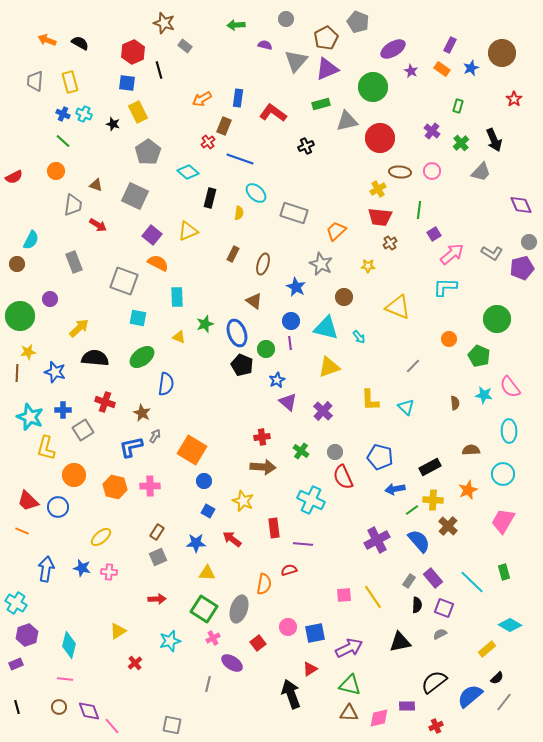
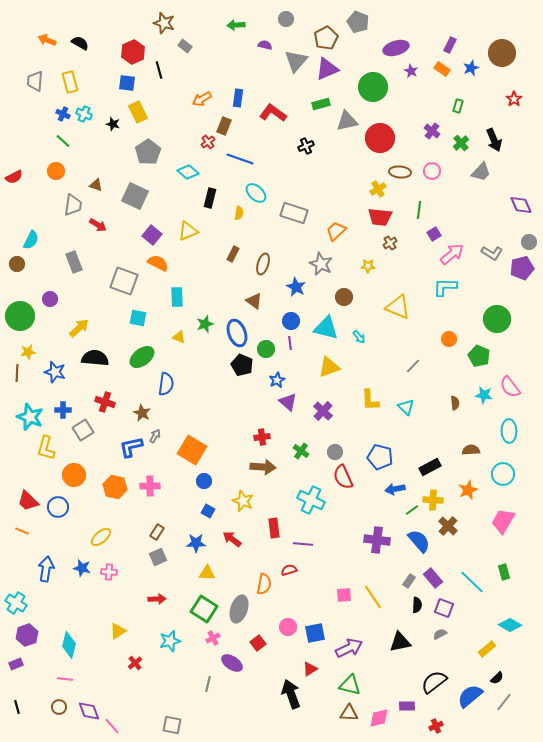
purple ellipse at (393, 49): moved 3 px right, 1 px up; rotated 15 degrees clockwise
purple cross at (377, 540): rotated 35 degrees clockwise
